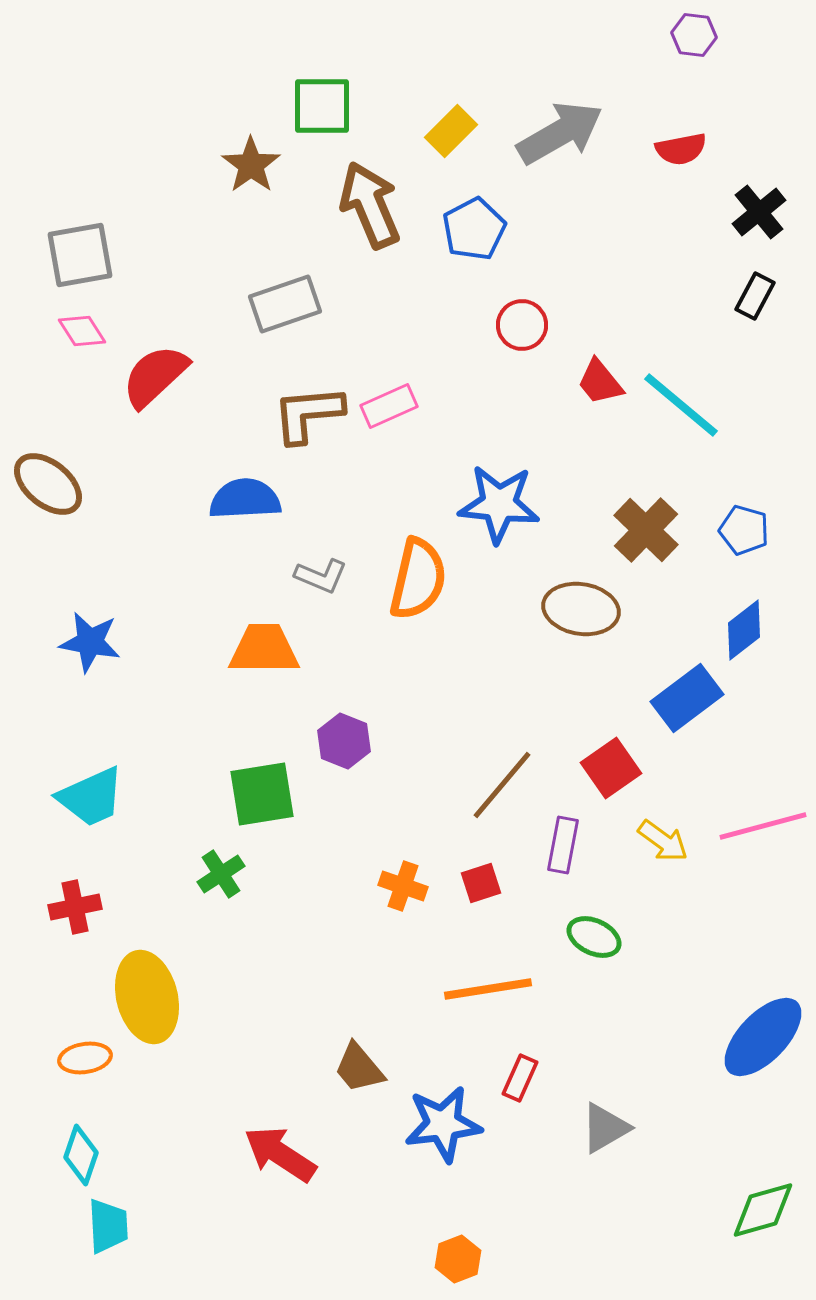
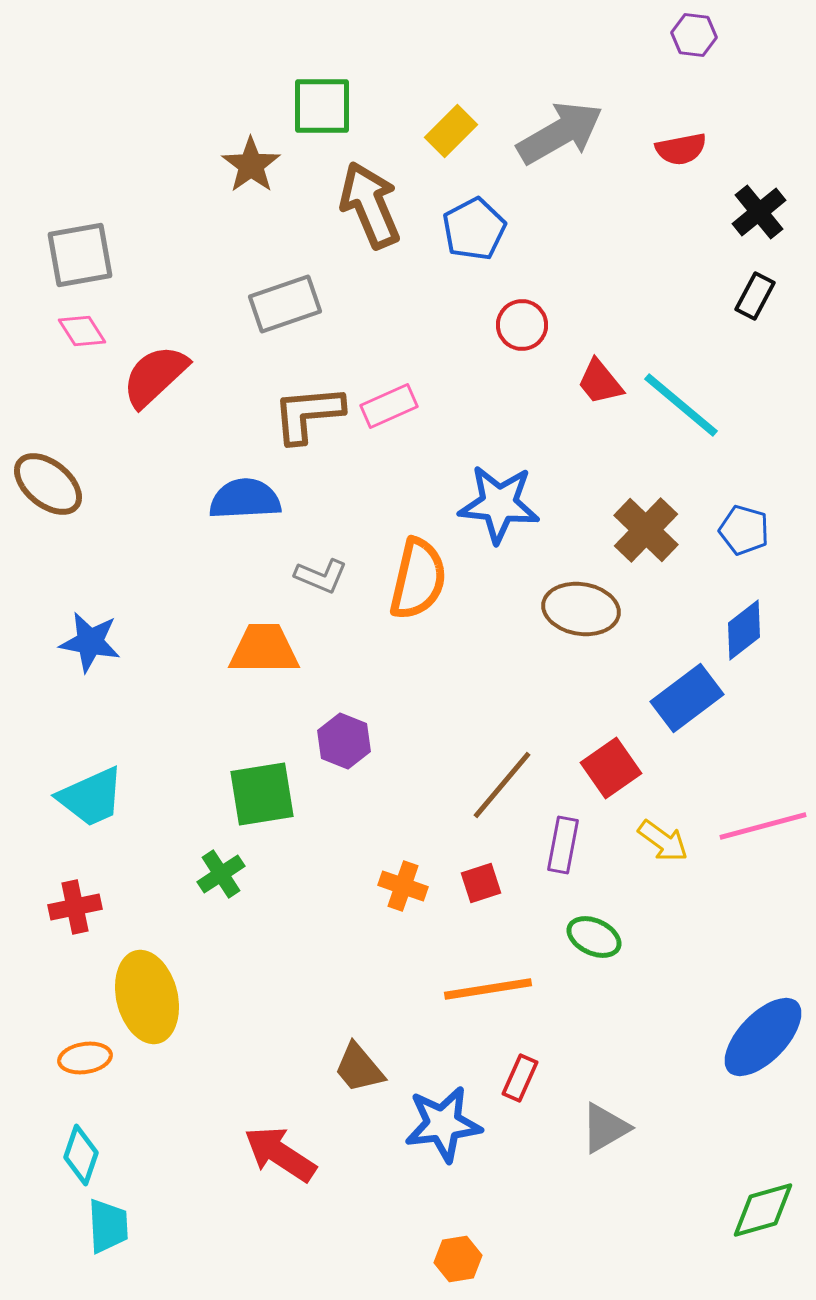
orange hexagon at (458, 1259): rotated 12 degrees clockwise
